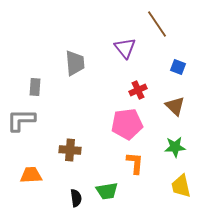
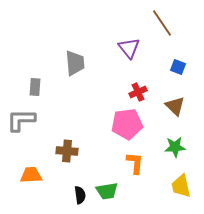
brown line: moved 5 px right, 1 px up
purple triangle: moved 4 px right
red cross: moved 2 px down
brown cross: moved 3 px left, 1 px down
black semicircle: moved 4 px right, 3 px up
